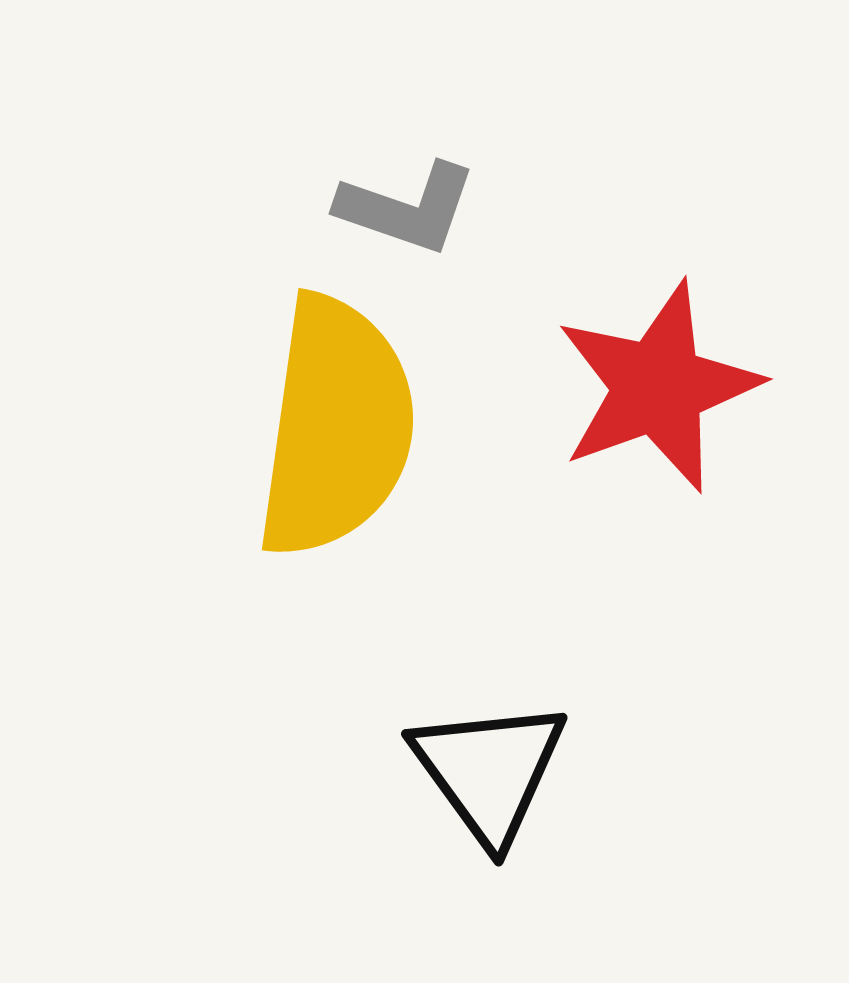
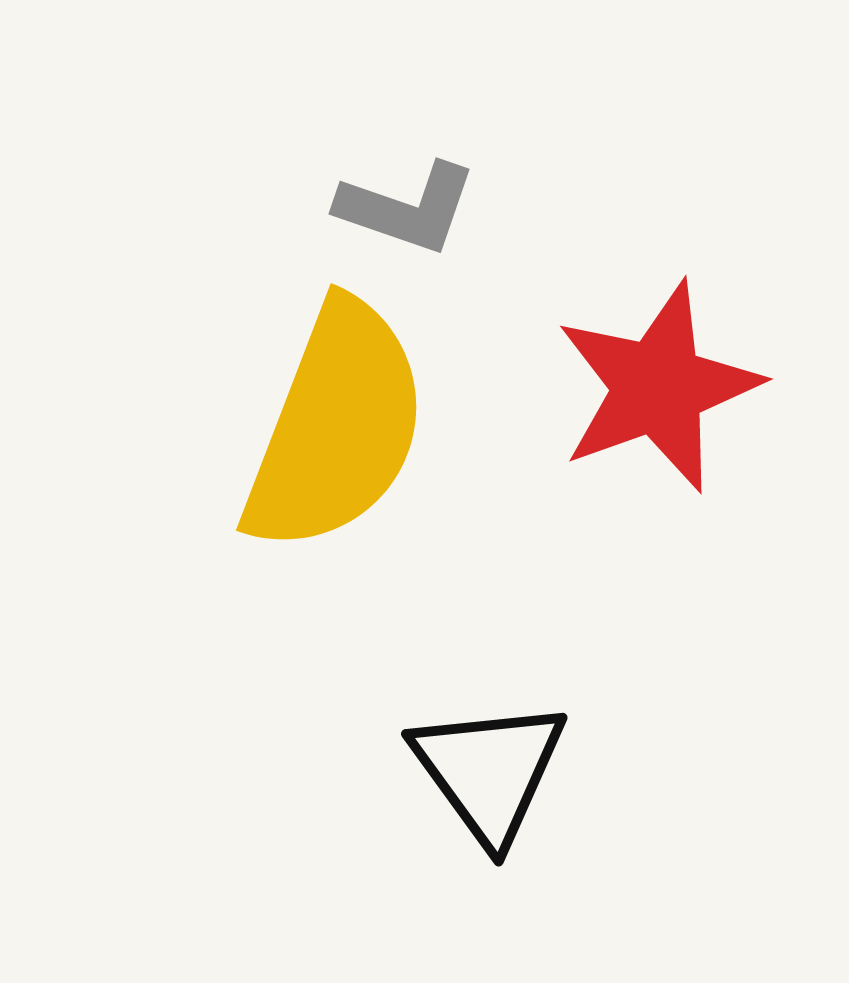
yellow semicircle: rotated 13 degrees clockwise
